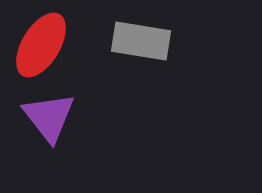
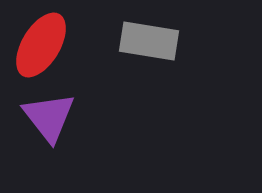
gray rectangle: moved 8 px right
